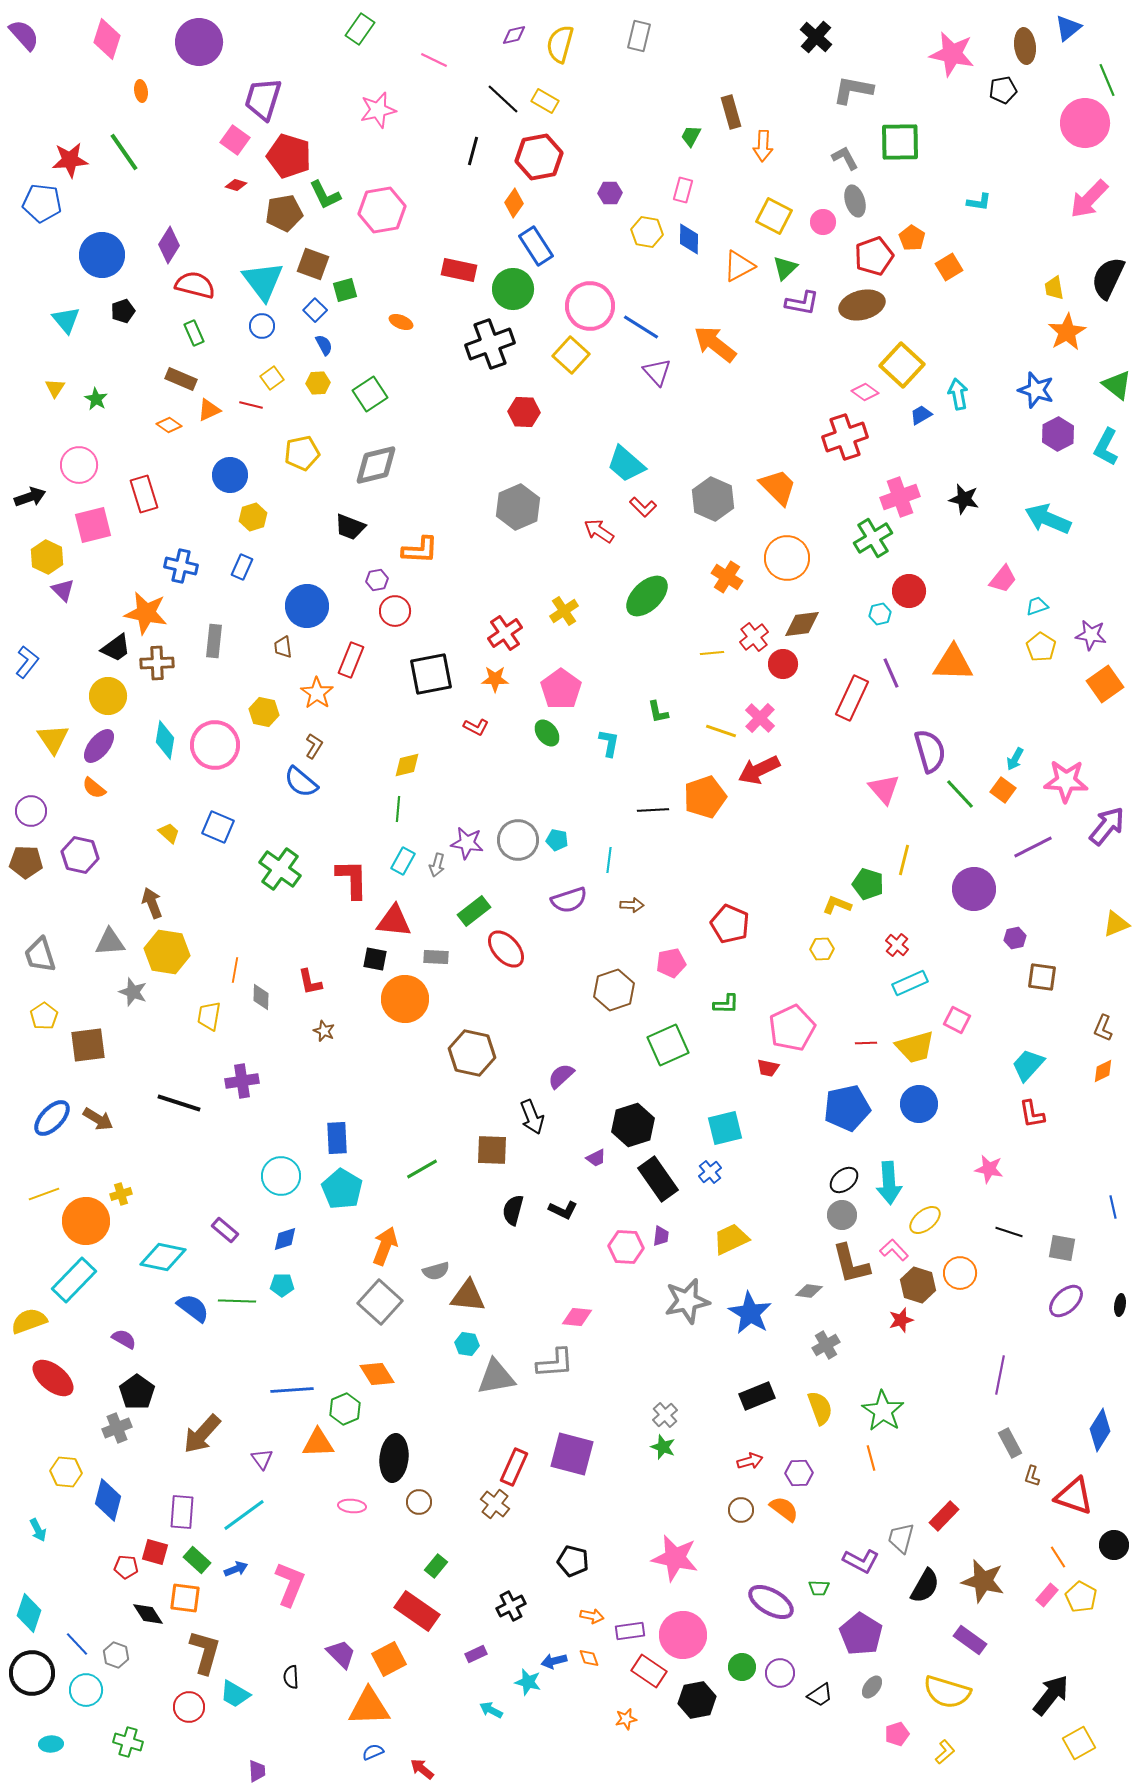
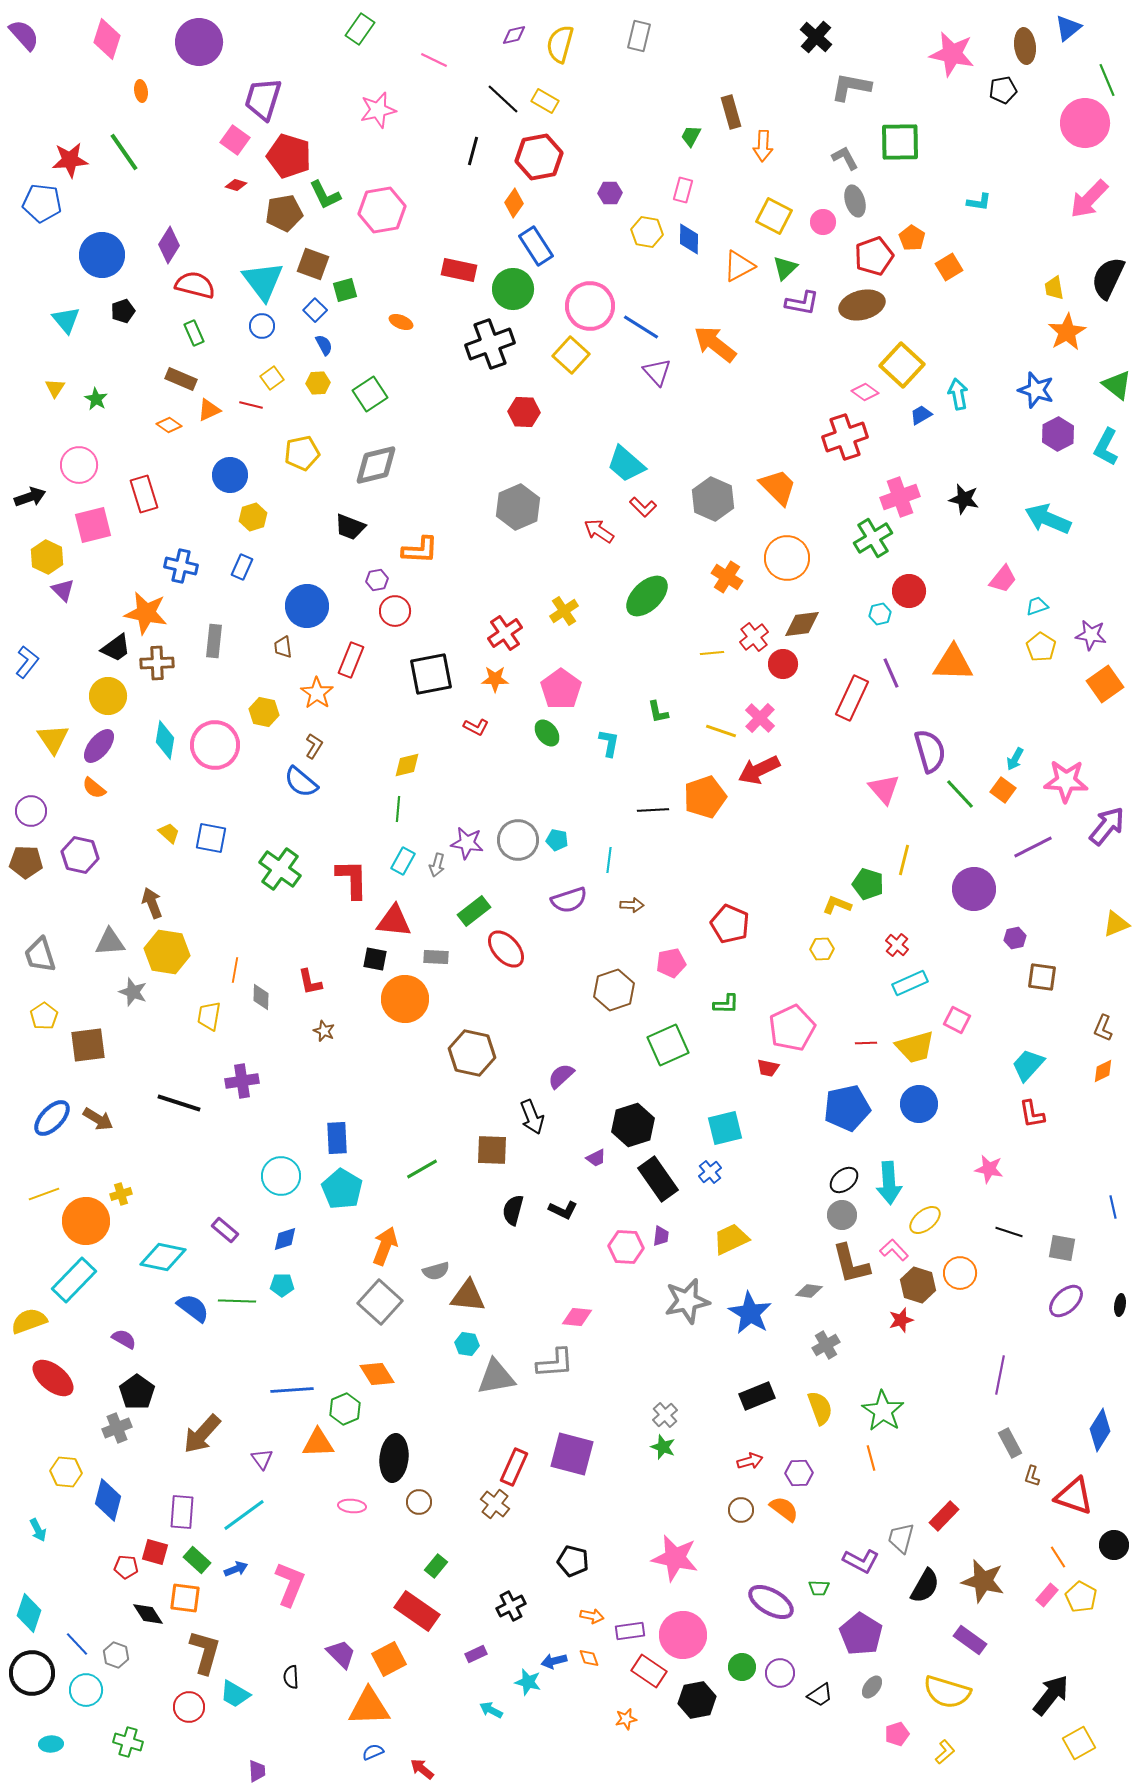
gray L-shape at (853, 90): moved 2 px left, 3 px up
blue square at (218, 827): moved 7 px left, 11 px down; rotated 12 degrees counterclockwise
